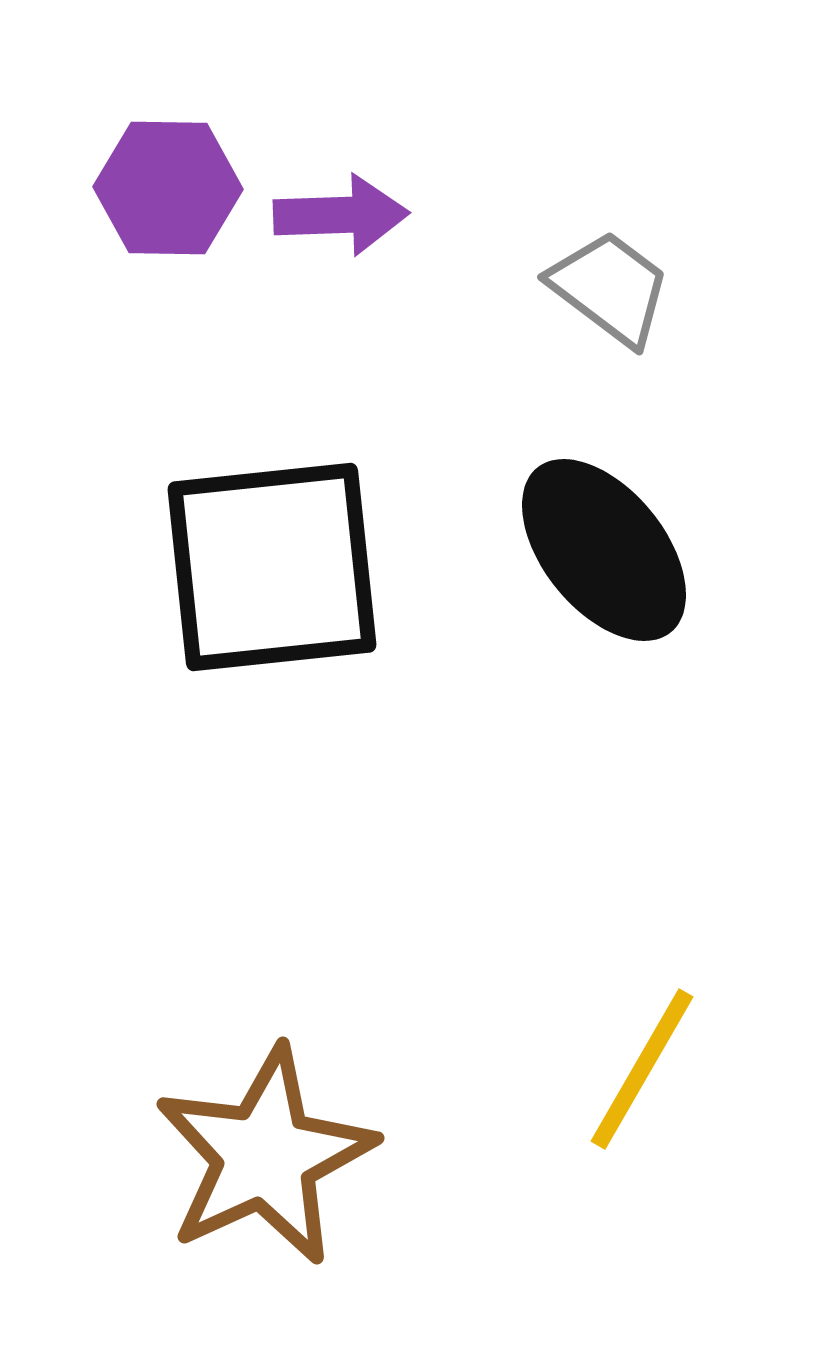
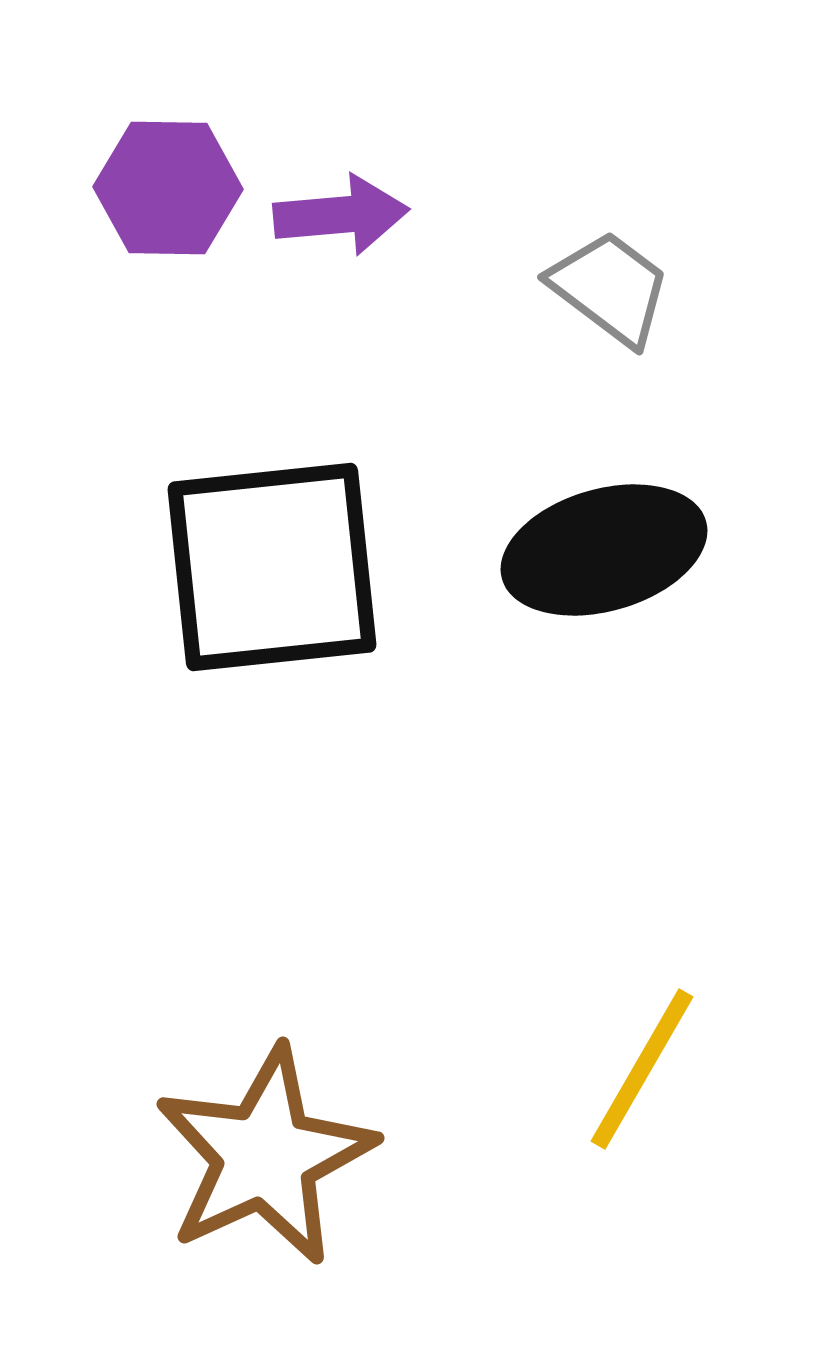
purple arrow: rotated 3 degrees counterclockwise
black ellipse: rotated 67 degrees counterclockwise
